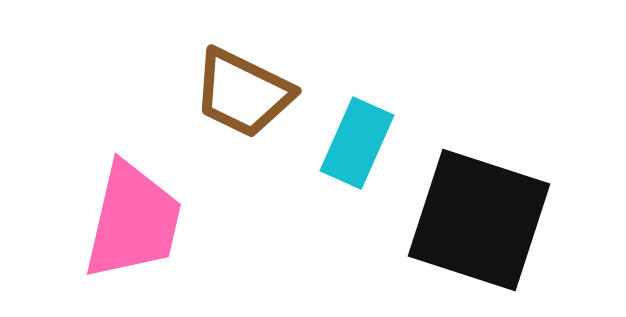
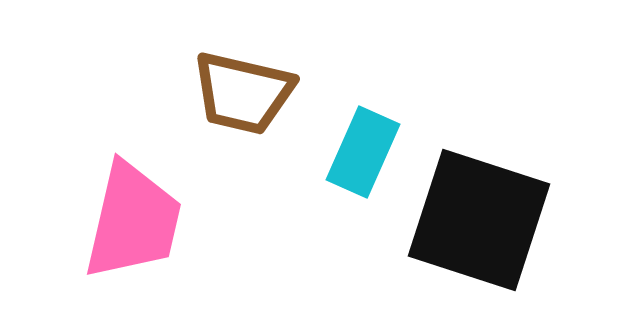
brown trapezoid: rotated 13 degrees counterclockwise
cyan rectangle: moved 6 px right, 9 px down
